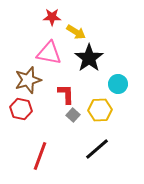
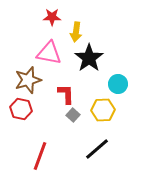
yellow arrow: rotated 66 degrees clockwise
yellow hexagon: moved 3 px right
